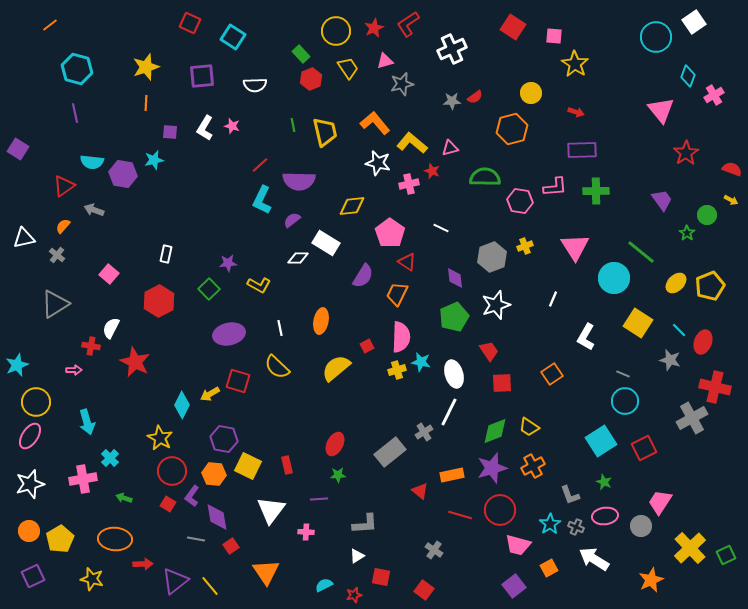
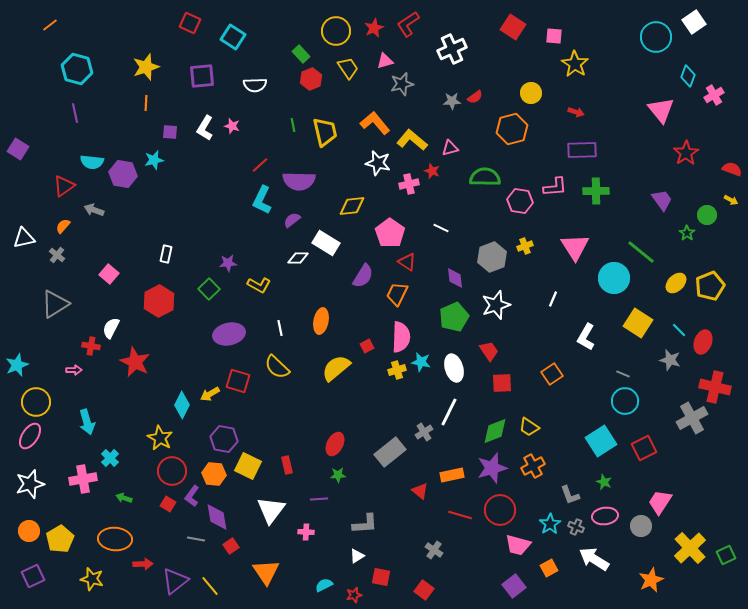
yellow L-shape at (412, 143): moved 3 px up
white ellipse at (454, 374): moved 6 px up
